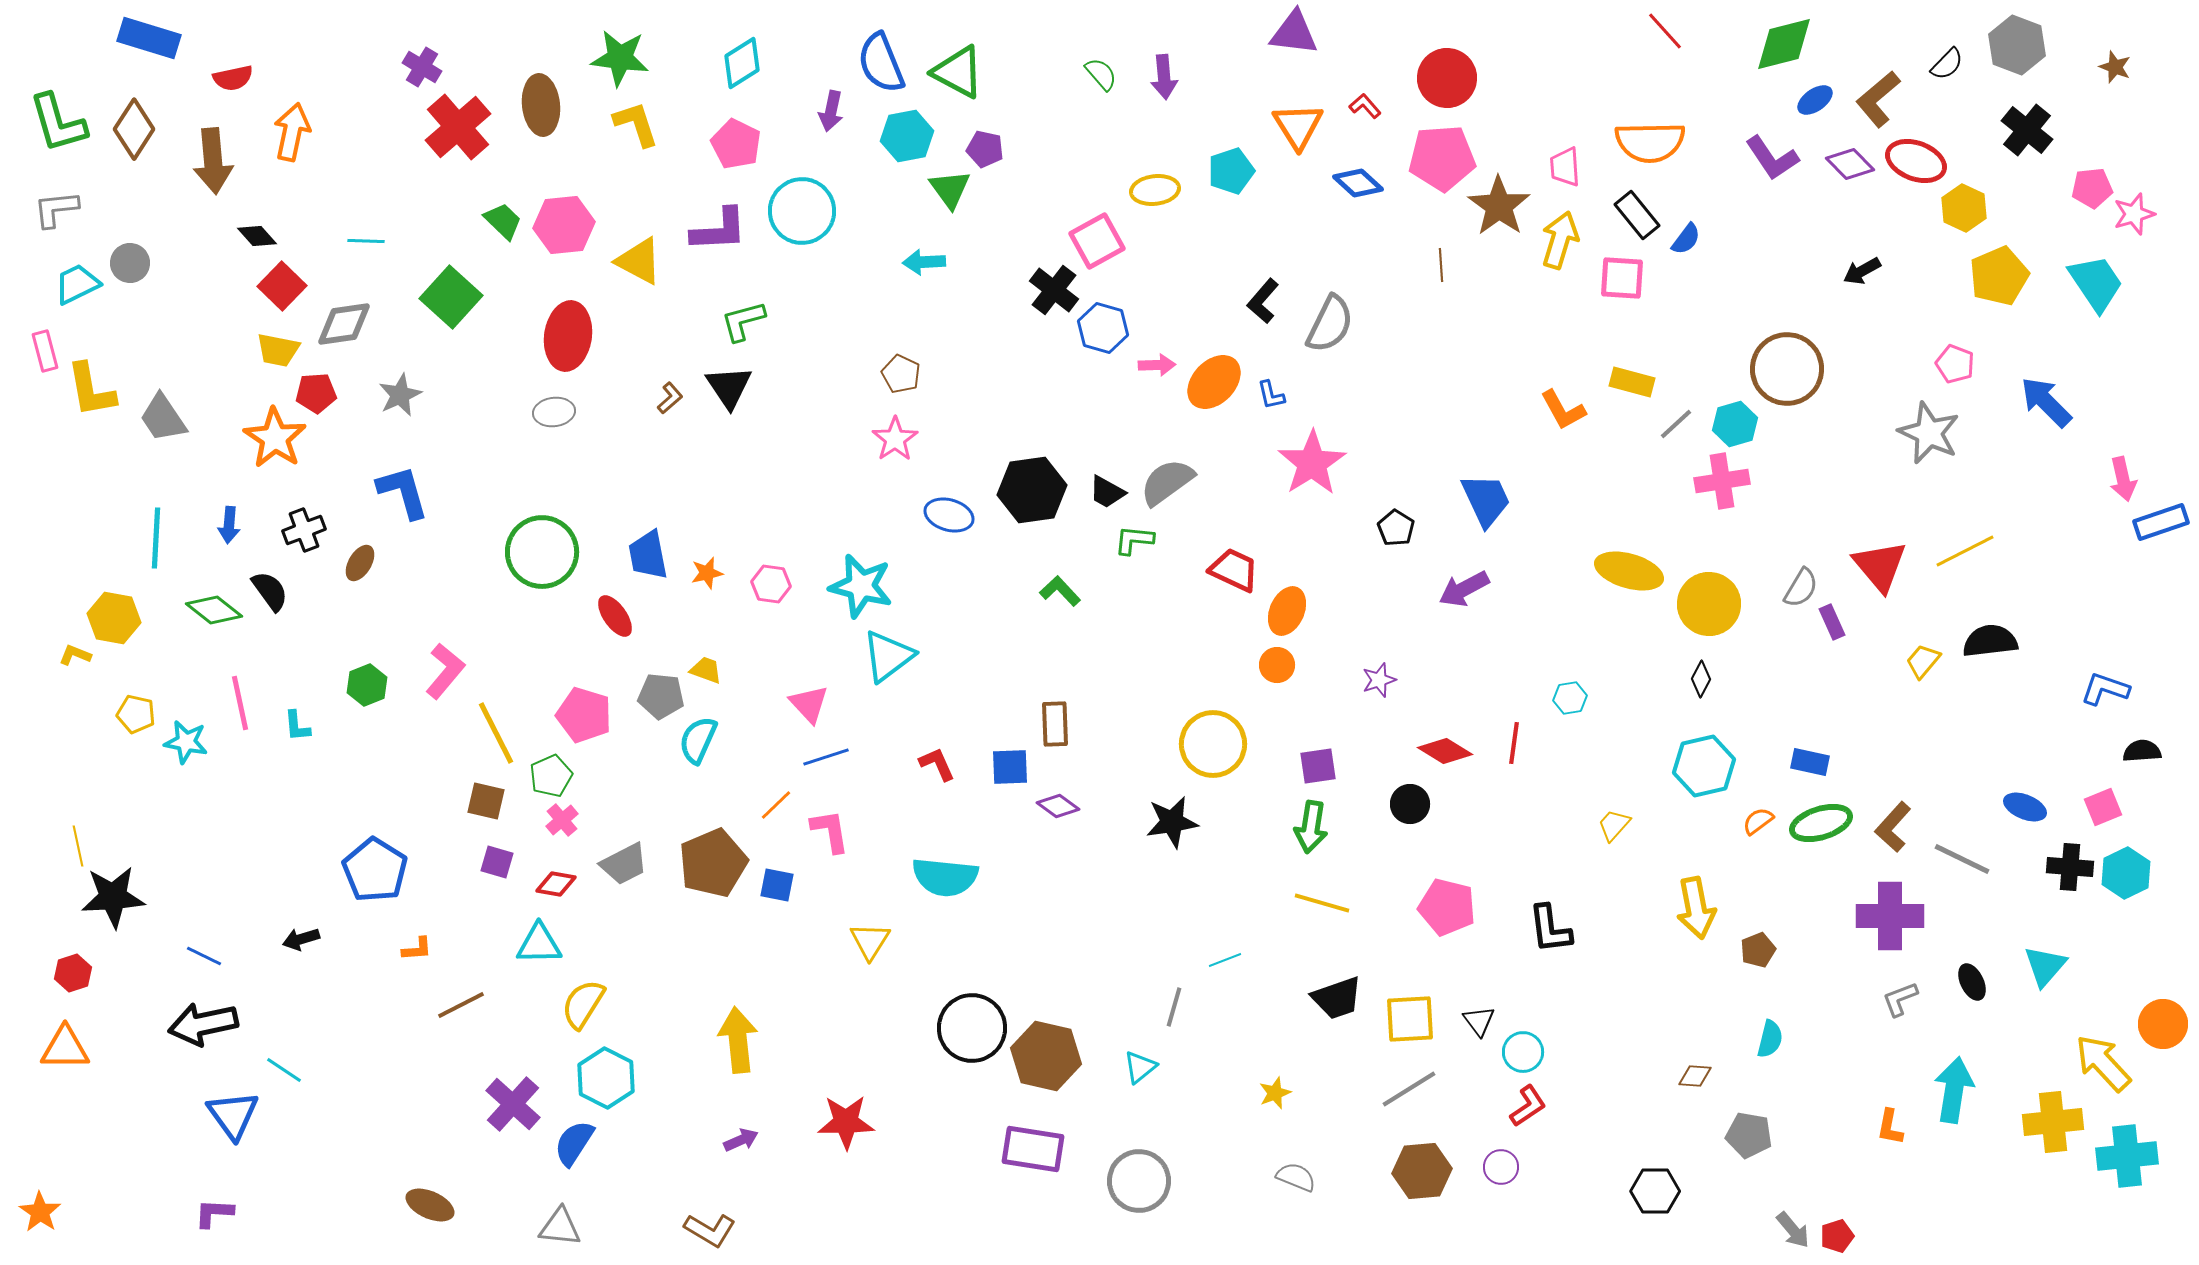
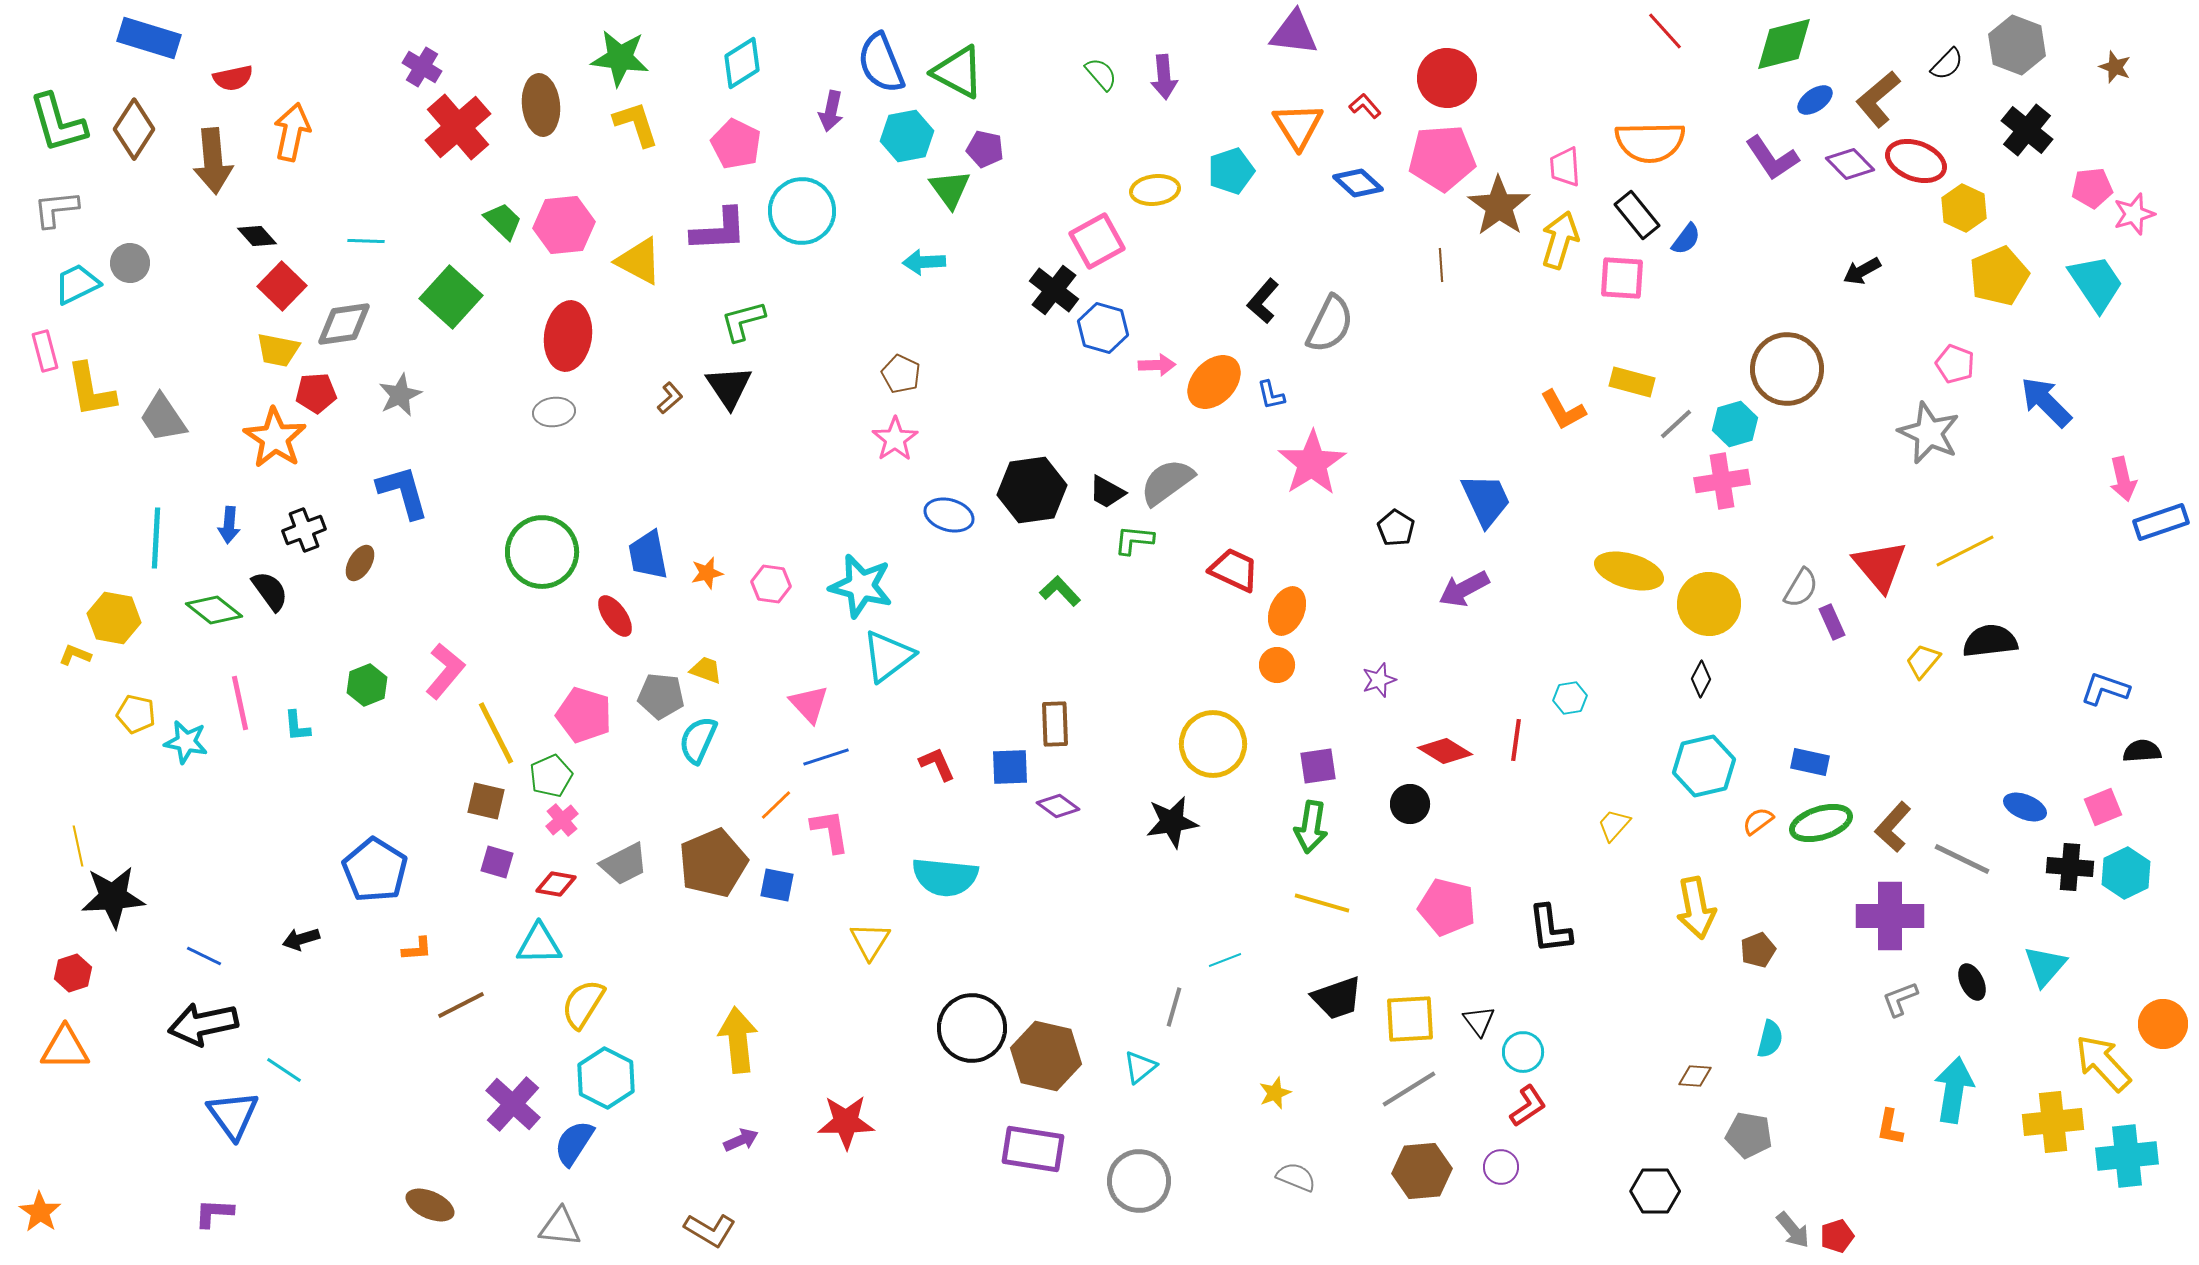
red line at (1514, 743): moved 2 px right, 3 px up
